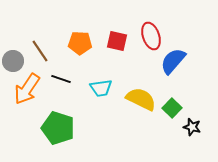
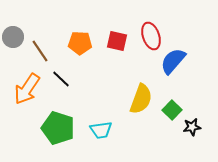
gray circle: moved 24 px up
black line: rotated 24 degrees clockwise
cyan trapezoid: moved 42 px down
yellow semicircle: rotated 84 degrees clockwise
green square: moved 2 px down
black star: rotated 24 degrees counterclockwise
